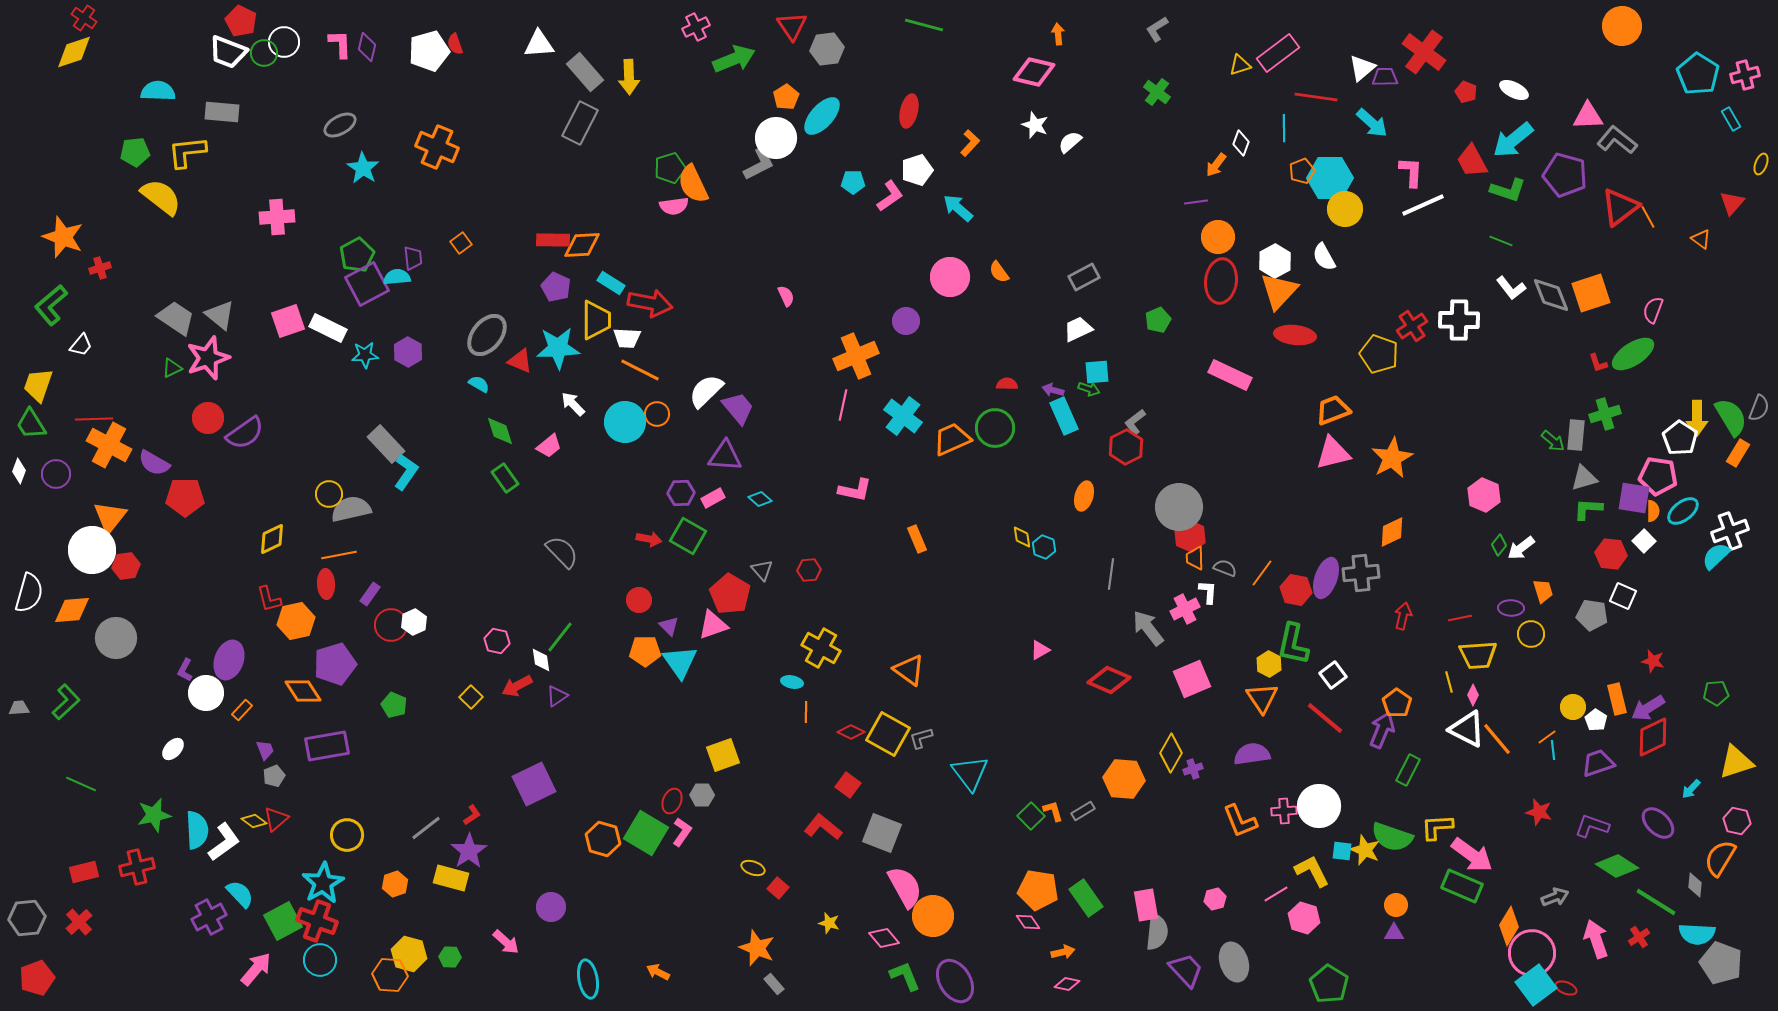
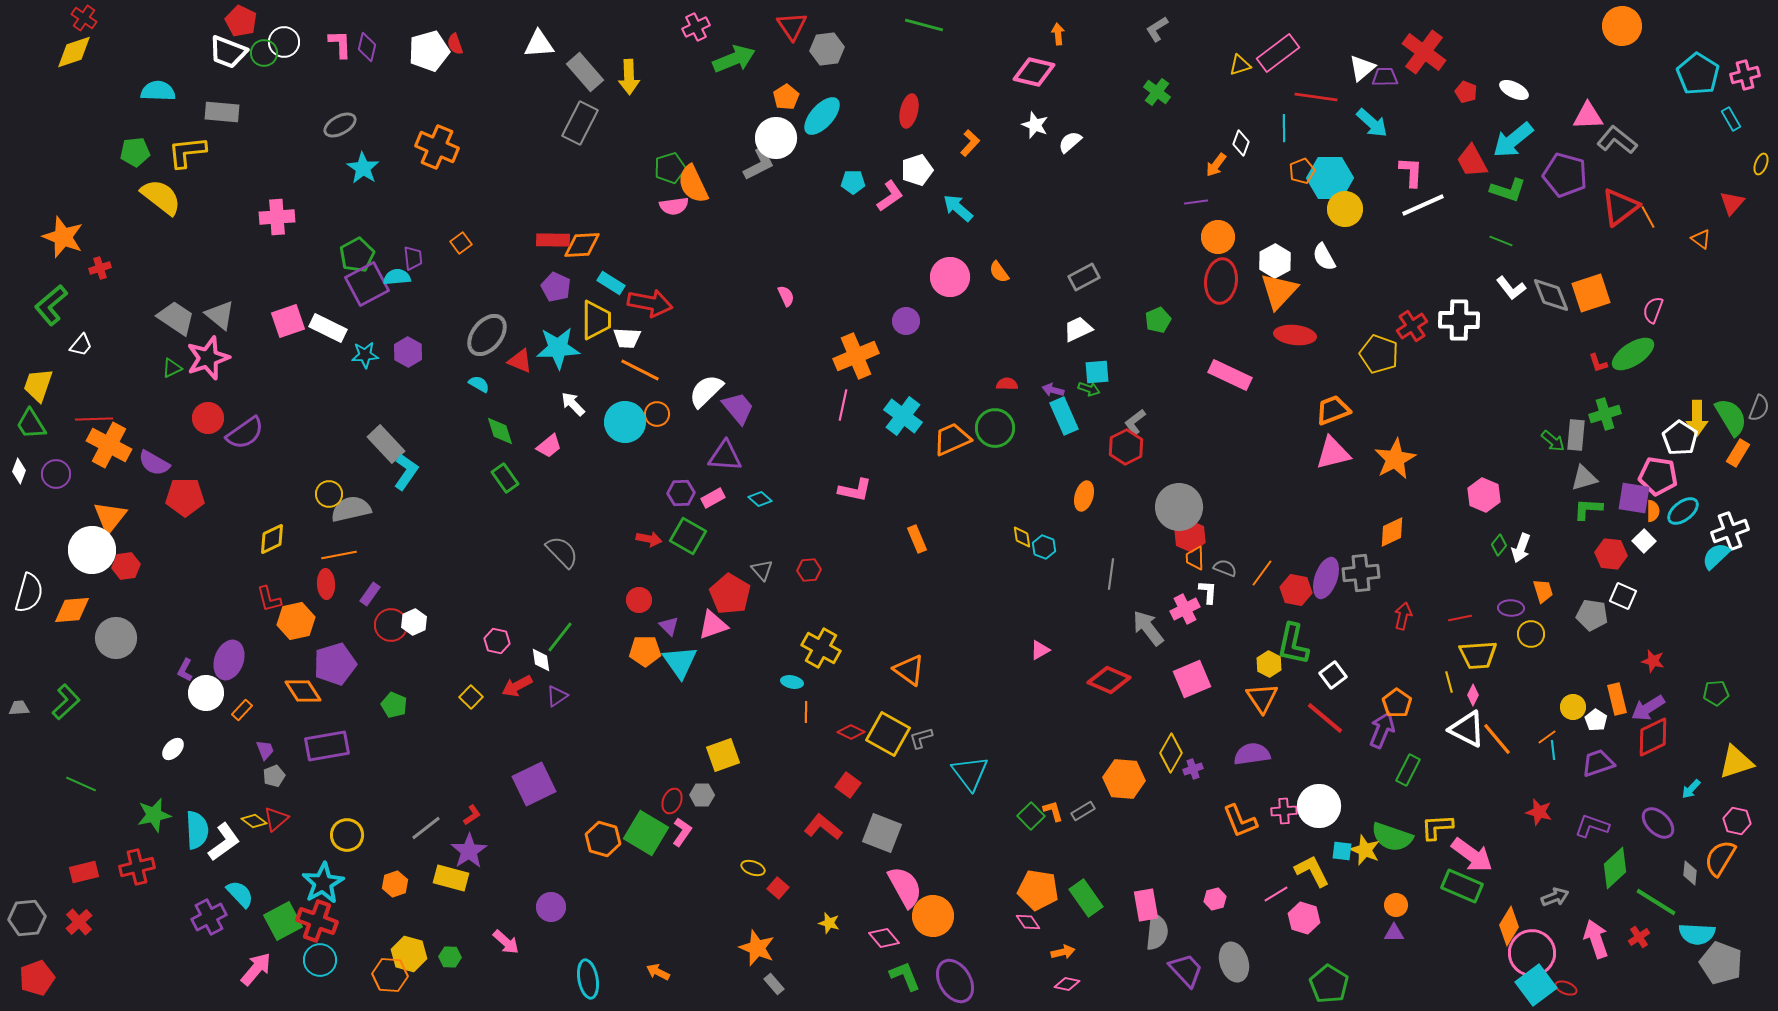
orange star at (1392, 458): moved 3 px right, 1 px down
white arrow at (1521, 548): rotated 32 degrees counterclockwise
green diamond at (1617, 866): moved 2 px left, 2 px down; rotated 75 degrees counterclockwise
gray diamond at (1695, 885): moved 5 px left, 12 px up
